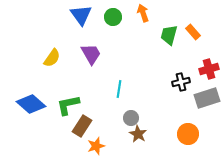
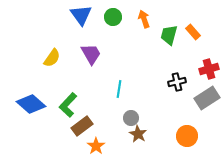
orange arrow: moved 1 px right, 6 px down
black cross: moved 4 px left
gray rectangle: rotated 15 degrees counterclockwise
green L-shape: rotated 35 degrees counterclockwise
brown rectangle: rotated 20 degrees clockwise
orange circle: moved 1 px left, 2 px down
orange star: rotated 18 degrees counterclockwise
